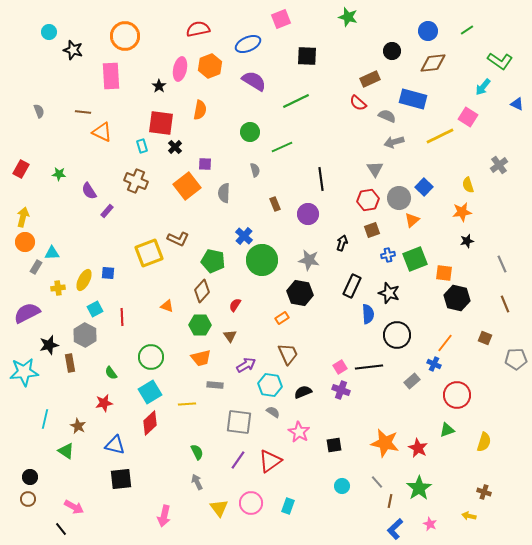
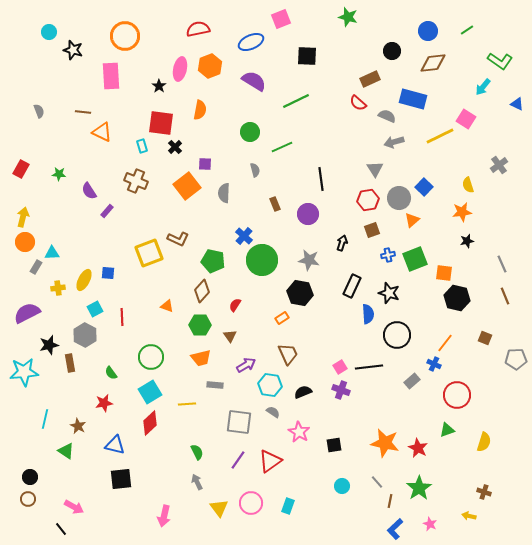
blue ellipse at (248, 44): moved 3 px right, 2 px up
pink square at (468, 117): moved 2 px left, 2 px down
brown line at (505, 304): moved 8 px up
